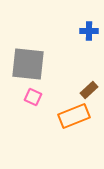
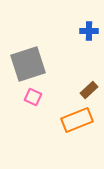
gray square: rotated 24 degrees counterclockwise
orange rectangle: moved 3 px right, 4 px down
